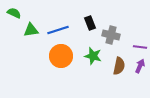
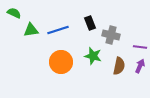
orange circle: moved 6 px down
